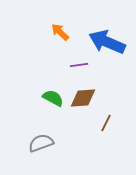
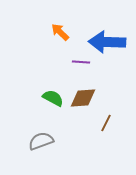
blue arrow: rotated 21 degrees counterclockwise
purple line: moved 2 px right, 3 px up; rotated 12 degrees clockwise
gray semicircle: moved 2 px up
